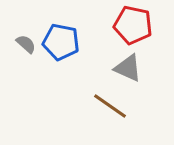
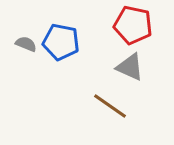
gray semicircle: rotated 20 degrees counterclockwise
gray triangle: moved 2 px right, 1 px up
